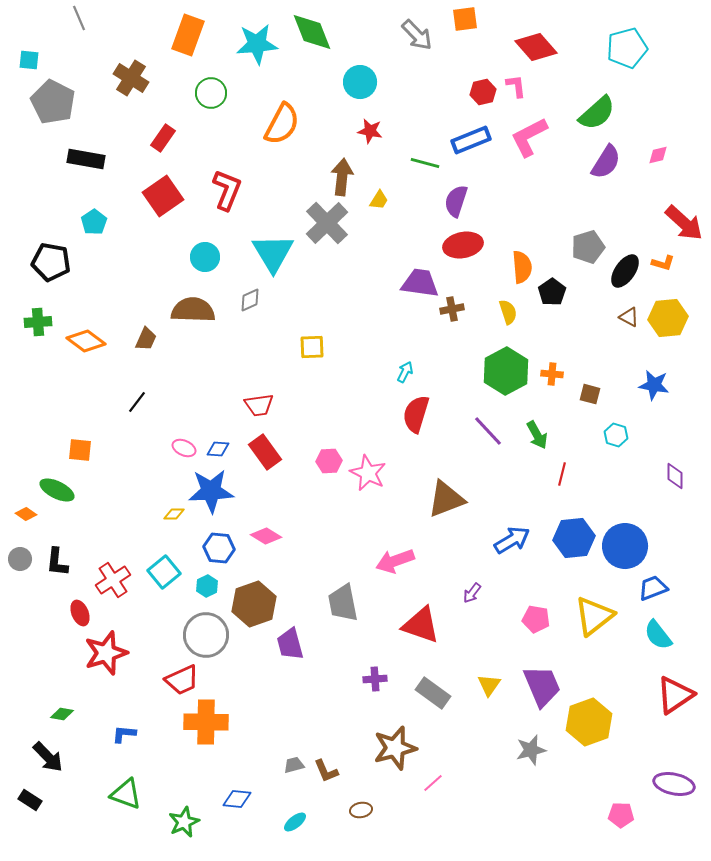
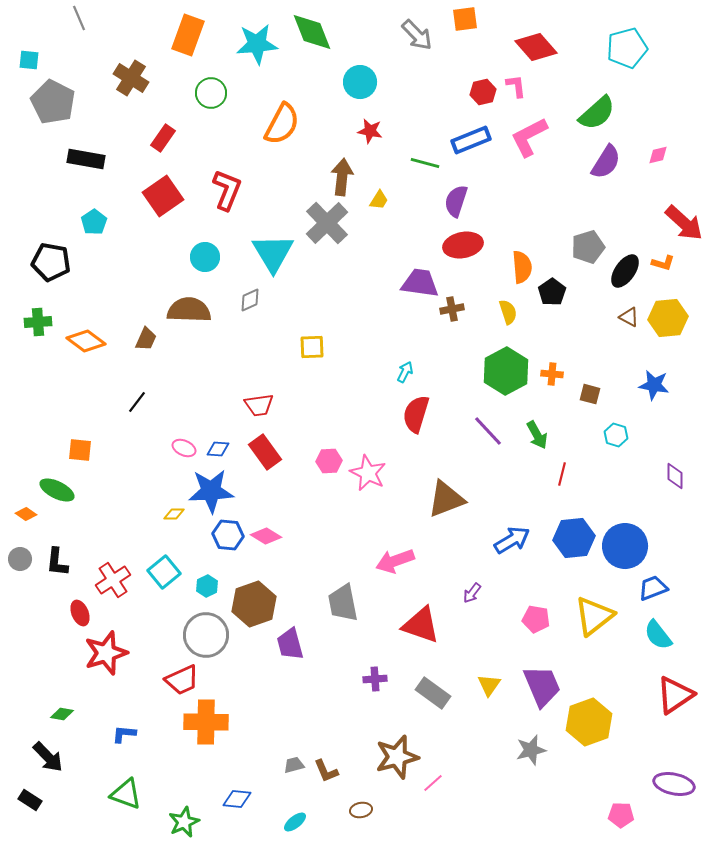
brown semicircle at (193, 310): moved 4 px left
blue hexagon at (219, 548): moved 9 px right, 13 px up
brown star at (395, 748): moved 2 px right, 9 px down
